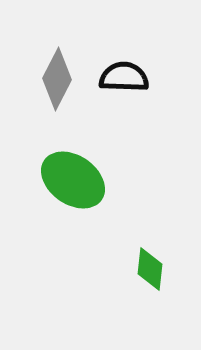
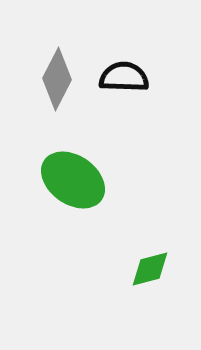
green diamond: rotated 69 degrees clockwise
